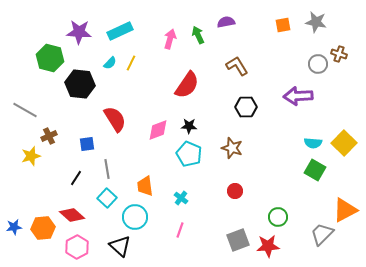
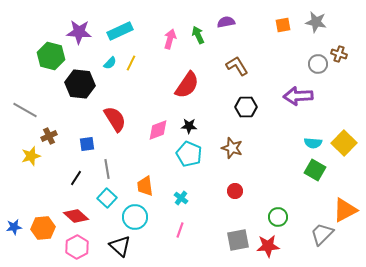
green hexagon at (50, 58): moved 1 px right, 2 px up
red diamond at (72, 215): moved 4 px right, 1 px down
gray square at (238, 240): rotated 10 degrees clockwise
